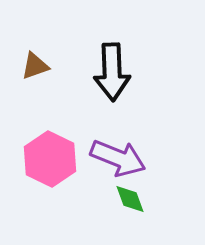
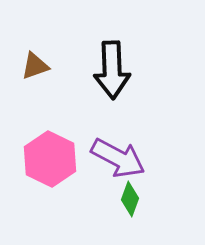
black arrow: moved 2 px up
purple arrow: rotated 6 degrees clockwise
green diamond: rotated 40 degrees clockwise
